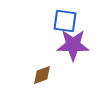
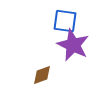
purple star: rotated 24 degrees clockwise
